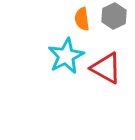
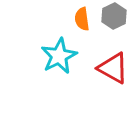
cyan star: moved 7 px left
red triangle: moved 7 px right
